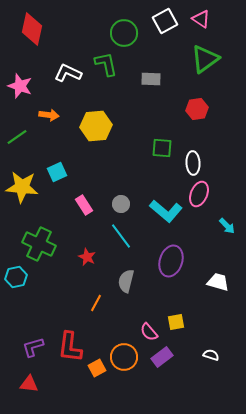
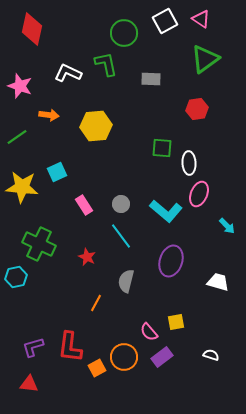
white ellipse: moved 4 px left
